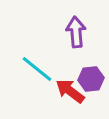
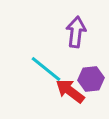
purple arrow: rotated 12 degrees clockwise
cyan line: moved 9 px right
